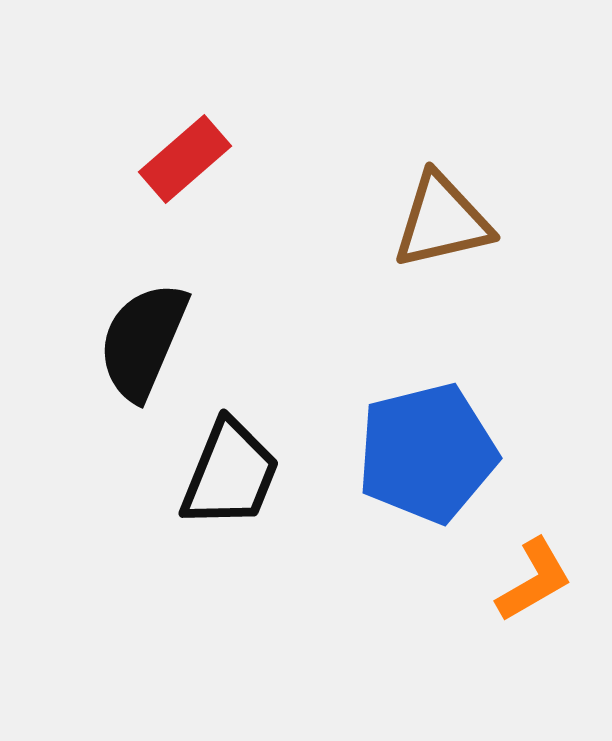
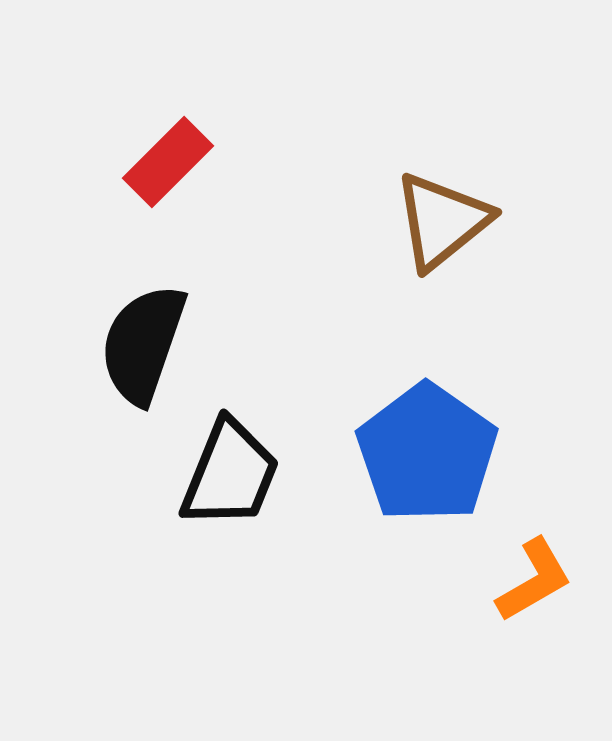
red rectangle: moved 17 px left, 3 px down; rotated 4 degrees counterclockwise
brown triangle: rotated 26 degrees counterclockwise
black semicircle: moved 3 px down; rotated 4 degrees counterclockwise
blue pentagon: rotated 23 degrees counterclockwise
